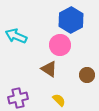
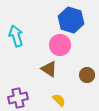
blue hexagon: rotated 15 degrees counterclockwise
cyan arrow: rotated 50 degrees clockwise
